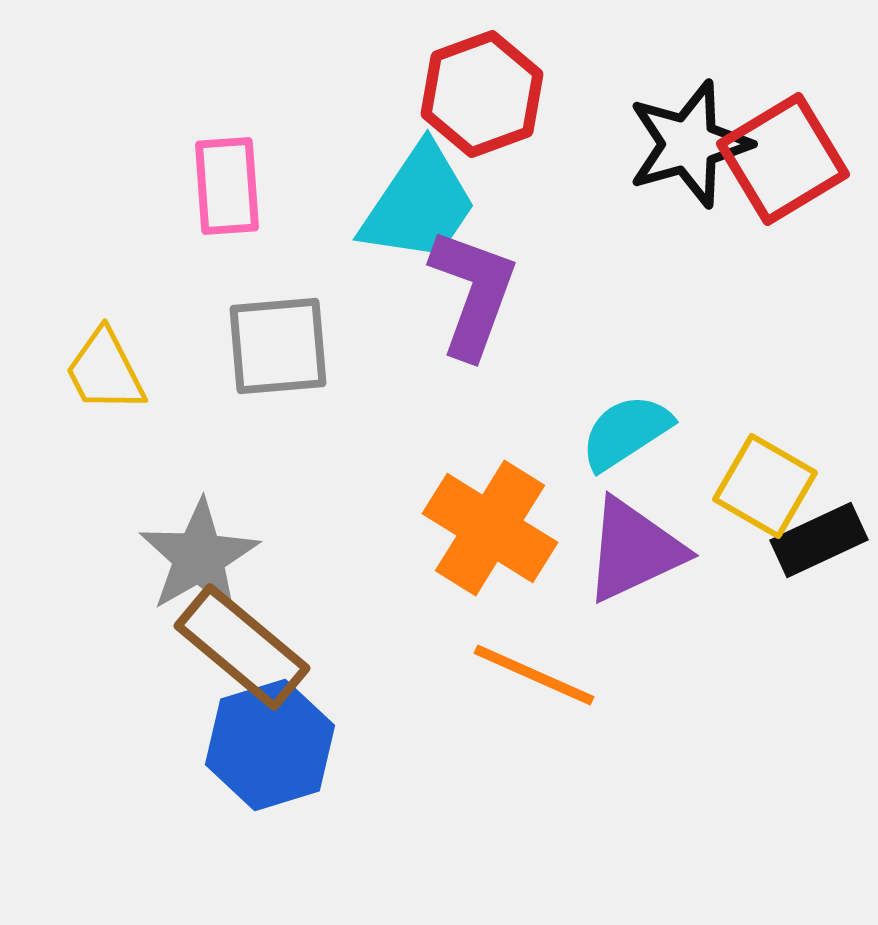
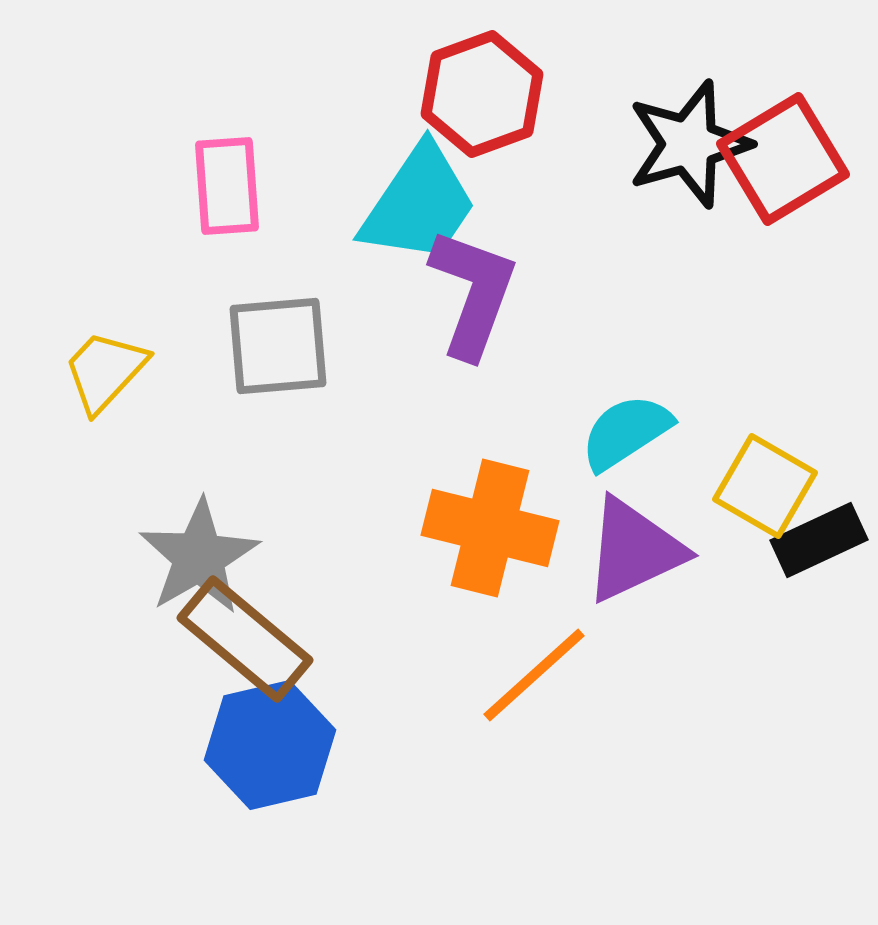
yellow trapezoid: rotated 70 degrees clockwise
orange cross: rotated 18 degrees counterclockwise
brown rectangle: moved 3 px right, 8 px up
orange line: rotated 66 degrees counterclockwise
blue hexagon: rotated 4 degrees clockwise
